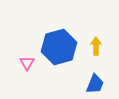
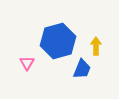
blue hexagon: moved 1 px left, 6 px up
blue trapezoid: moved 13 px left, 15 px up
